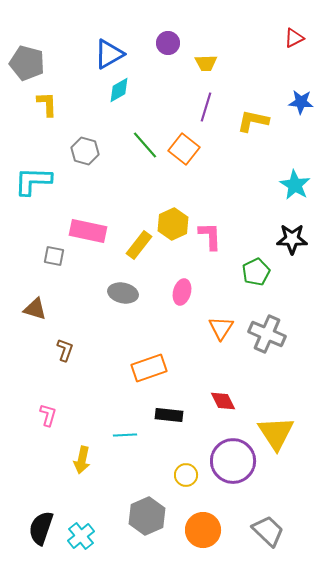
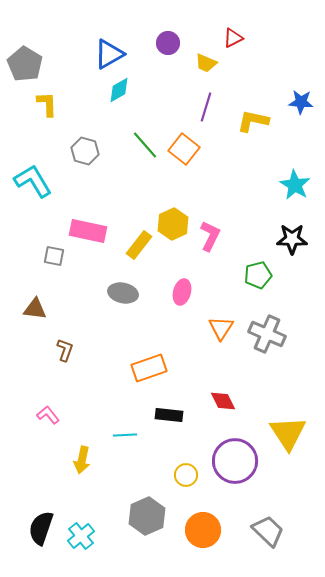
red triangle at (294, 38): moved 61 px left
gray pentagon at (27, 63): moved 2 px left, 1 px down; rotated 16 degrees clockwise
yellow trapezoid at (206, 63): rotated 25 degrees clockwise
cyan L-shape at (33, 181): rotated 57 degrees clockwise
pink L-shape at (210, 236): rotated 28 degrees clockwise
green pentagon at (256, 272): moved 2 px right, 3 px down; rotated 12 degrees clockwise
brown triangle at (35, 309): rotated 10 degrees counterclockwise
pink L-shape at (48, 415): rotated 55 degrees counterclockwise
yellow triangle at (276, 433): moved 12 px right
purple circle at (233, 461): moved 2 px right
